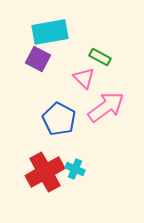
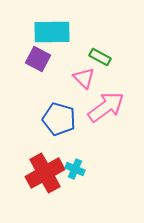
cyan rectangle: moved 2 px right; rotated 9 degrees clockwise
blue pentagon: rotated 12 degrees counterclockwise
red cross: moved 1 px down
